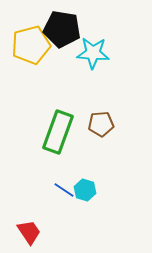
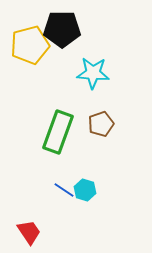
black pentagon: rotated 9 degrees counterclockwise
yellow pentagon: moved 1 px left
cyan star: moved 20 px down
brown pentagon: rotated 15 degrees counterclockwise
